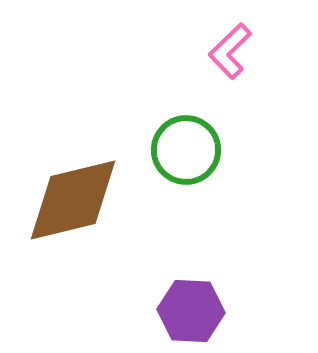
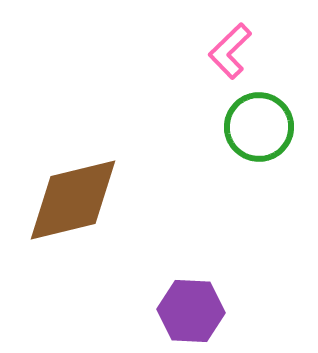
green circle: moved 73 px right, 23 px up
